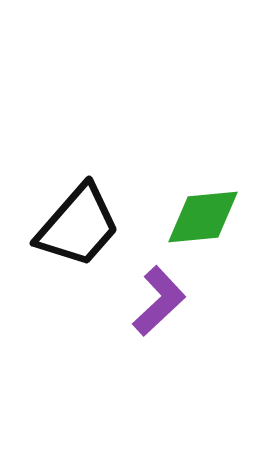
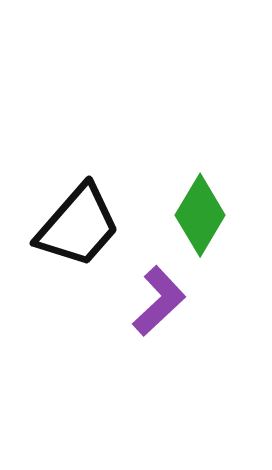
green diamond: moved 3 px left, 2 px up; rotated 54 degrees counterclockwise
